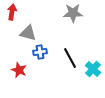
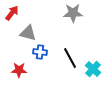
red arrow: moved 1 px down; rotated 28 degrees clockwise
blue cross: rotated 16 degrees clockwise
red star: rotated 21 degrees counterclockwise
